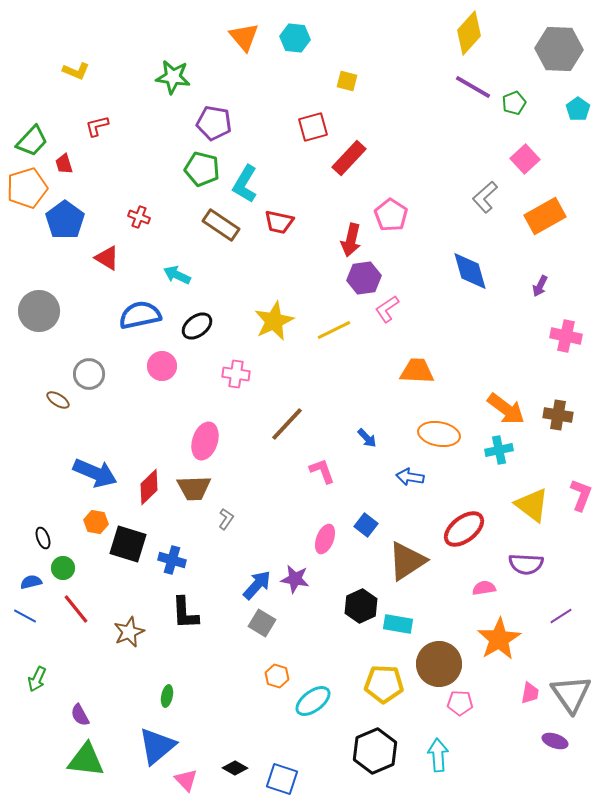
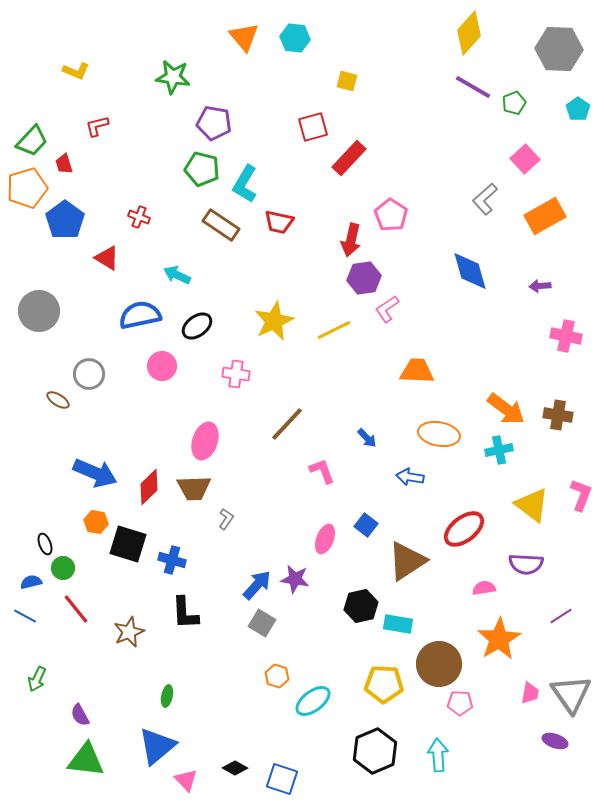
gray L-shape at (485, 197): moved 2 px down
purple arrow at (540, 286): rotated 60 degrees clockwise
black ellipse at (43, 538): moved 2 px right, 6 px down
black hexagon at (361, 606): rotated 12 degrees clockwise
